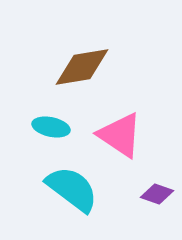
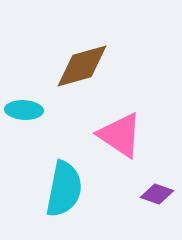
brown diamond: moved 1 px up; rotated 6 degrees counterclockwise
cyan ellipse: moved 27 px left, 17 px up; rotated 9 degrees counterclockwise
cyan semicircle: moved 8 px left; rotated 64 degrees clockwise
